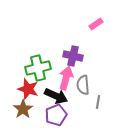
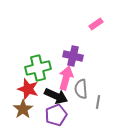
gray semicircle: moved 2 px left, 4 px down
